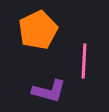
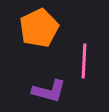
orange pentagon: moved 1 px right, 2 px up
